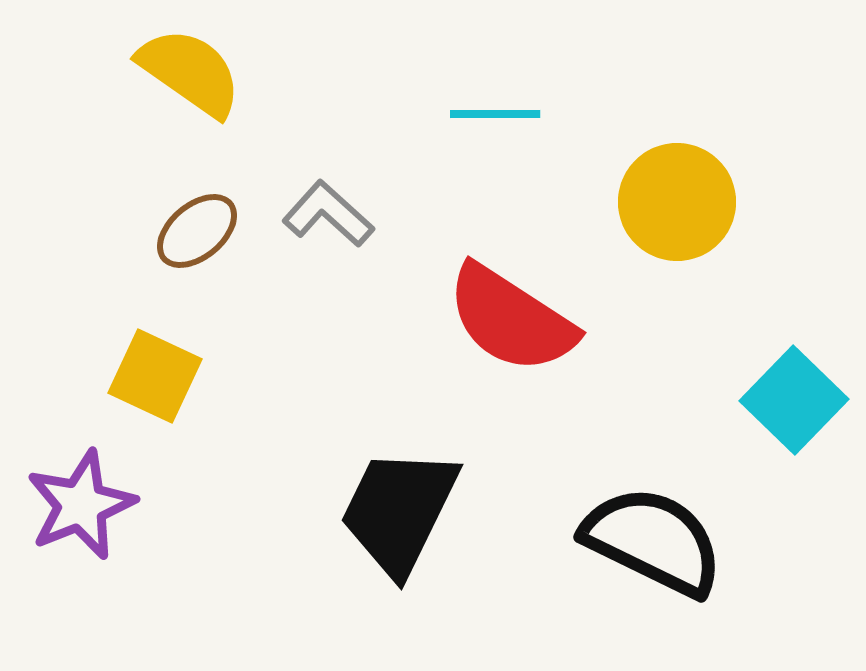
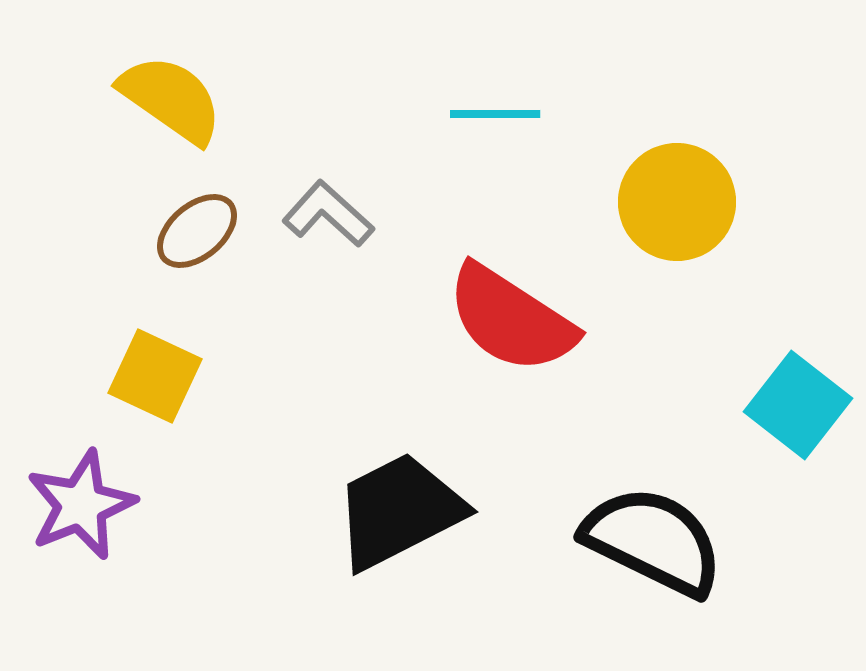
yellow semicircle: moved 19 px left, 27 px down
cyan square: moved 4 px right, 5 px down; rotated 6 degrees counterclockwise
black trapezoid: rotated 37 degrees clockwise
